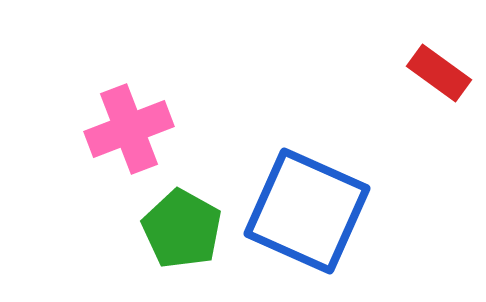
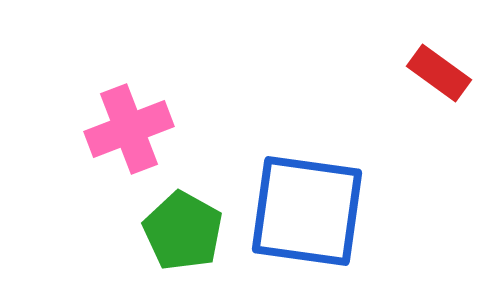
blue square: rotated 16 degrees counterclockwise
green pentagon: moved 1 px right, 2 px down
